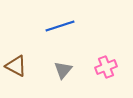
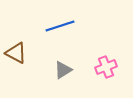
brown triangle: moved 13 px up
gray triangle: rotated 18 degrees clockwise
